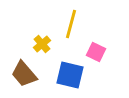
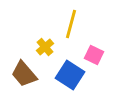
yellow cross: moved 3 px right, 3 px down
pink square: moved 2 px left, 3 px down
blue square: rotated 20 degrees clockwise
